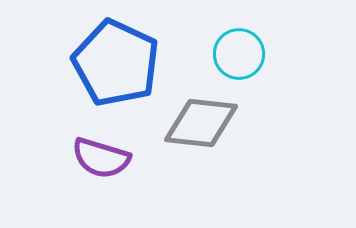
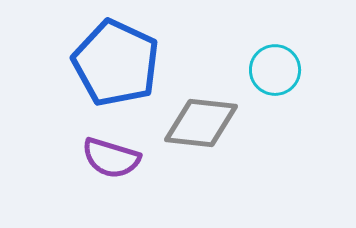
cyan circle: moved 36 px right, 16 px down
purple semicircle: moved 10 px right
